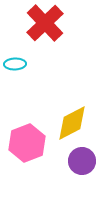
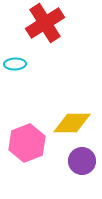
red cross: rotated 12 degrees clockwise
yellow diamond: rotated 27 degrees clockwise
